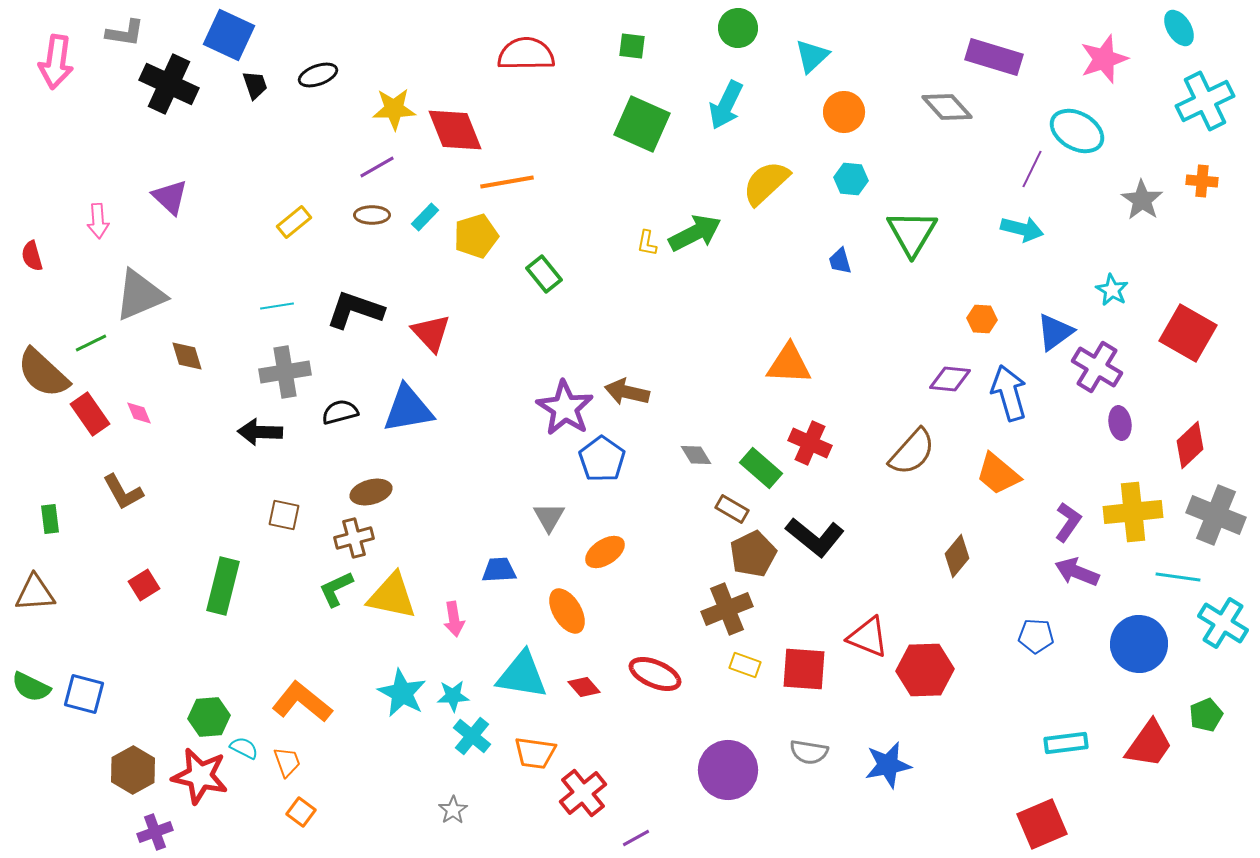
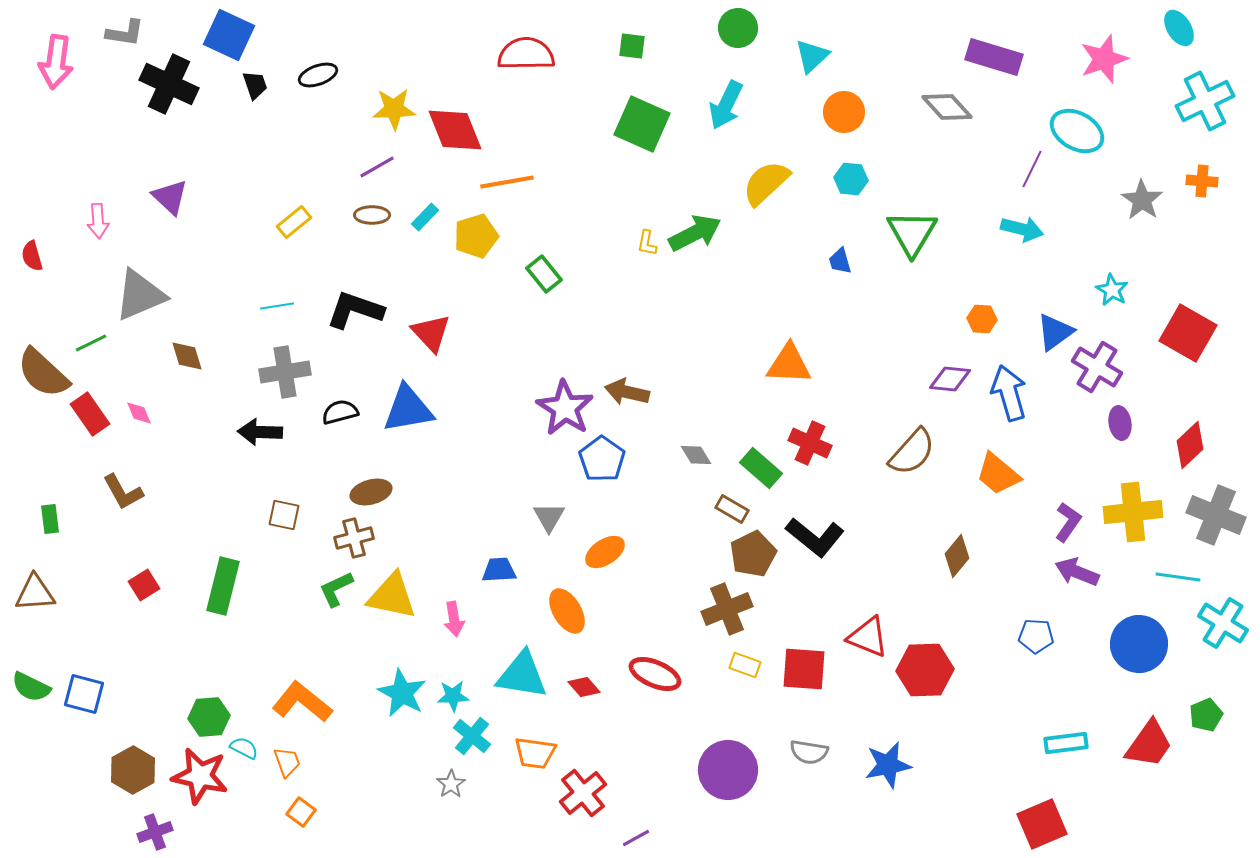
gray star at (453, 810): moved 2 px left, 26 px up
